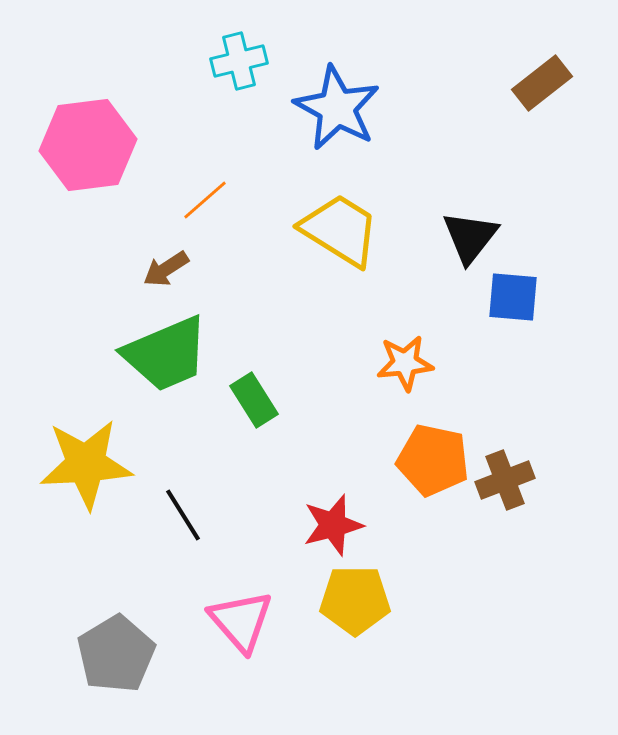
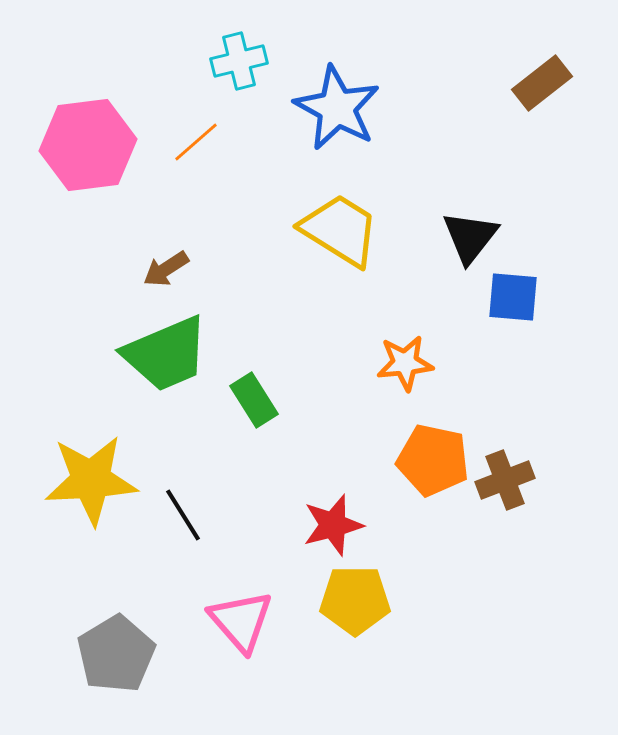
orange line: moved 9 px left, 58 px up
yellow star: moved 5 px right, 16 px down
